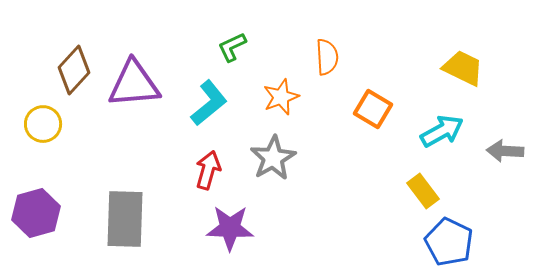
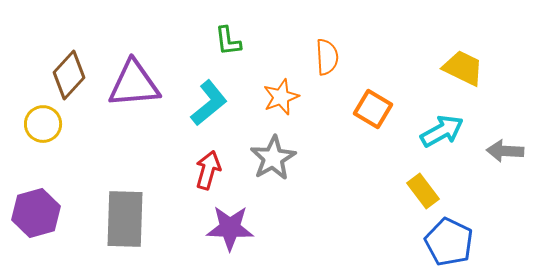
green L-shape: moved 4 px left, 6 px up; rotated 72 degrees counterclockwise
brown diamond: moved 5 px left, 5 px down
